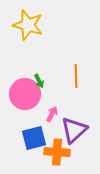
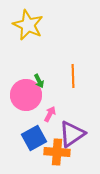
yellow star: rotated 8 degrees clockwise
orange line: moved 3 px left
pink circle: moved 1 px right, 1 px down
pink arrow: moved 2 px left
purple triangle: moved 2 px left, 4 px down; rotated 8 degrees clockwise
blue square: rotated 15 degrees counterclockwise
